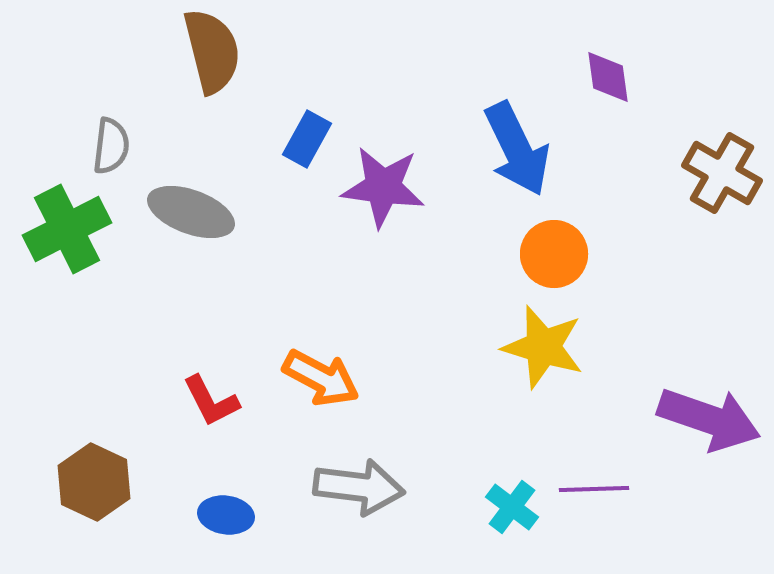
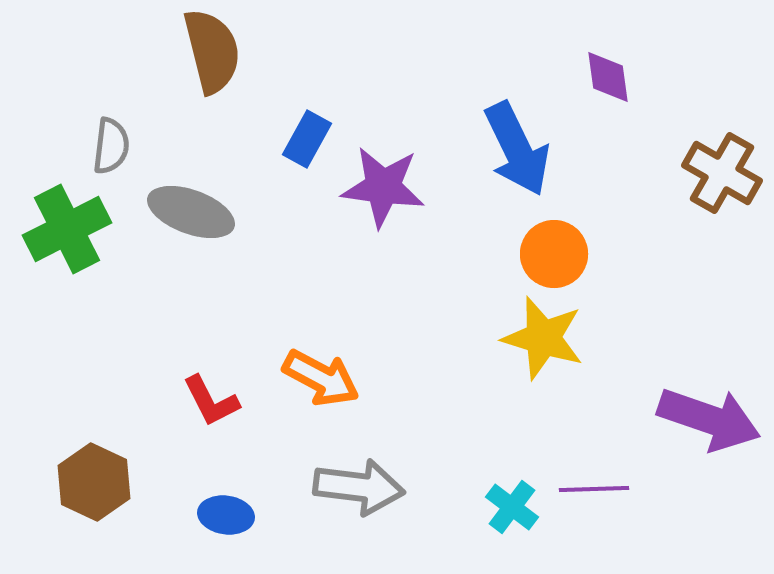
yellow star: moved 9 px up
